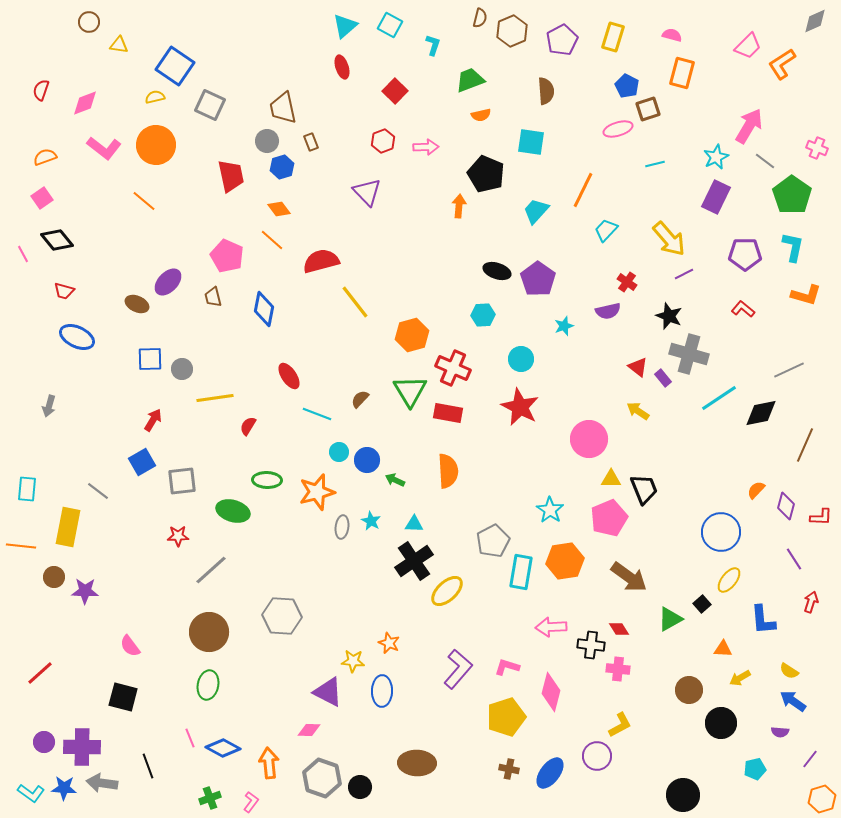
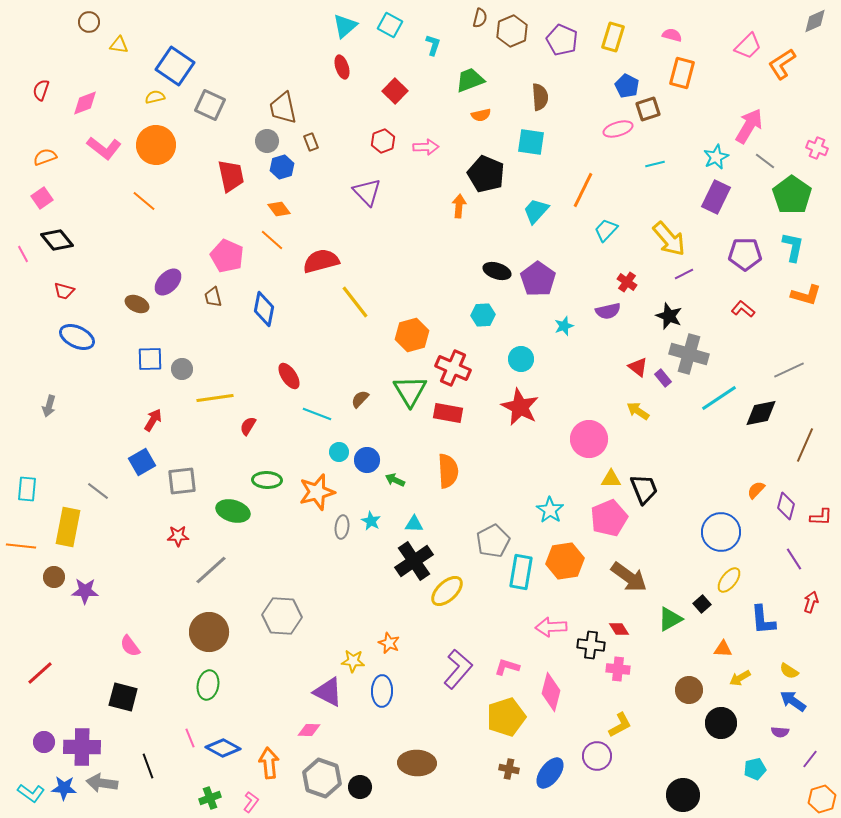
purple pentagon at (562, 40): rotated 20 degrees counterclockwise
brown semicircle at (546, 91): moved 6 px left, 6 px down
